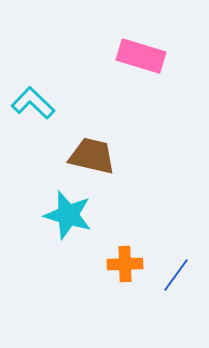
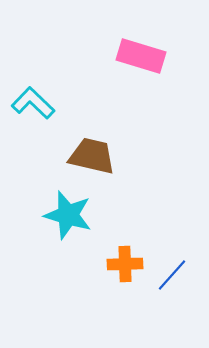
blue line: moved 4 px left; rotated 6 degrees clockwise
